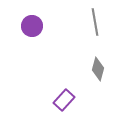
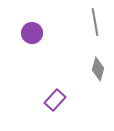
purple circle: moved 7 px down
purple rectangle: moved 9 px left
